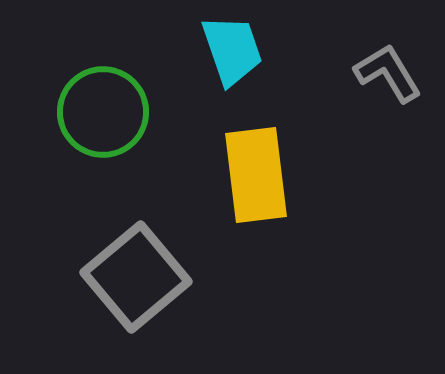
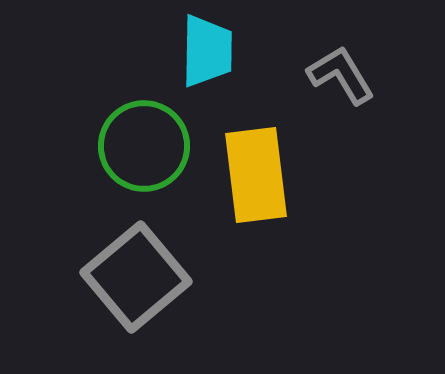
cyan trapezoid: moved 25 px left, 1 px down; rotated 20 degrees clockwise
gray L-shape: moved 47 px left, 2 px down
green circle: moved 41 px right, 34 px down
